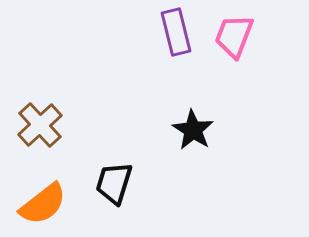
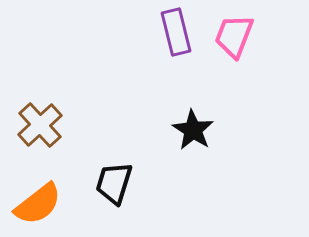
orange semicircle: moved 5 px left
